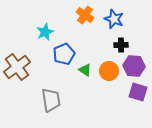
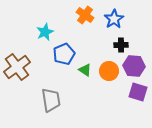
blue star: rotated 18 degrees clockwise
